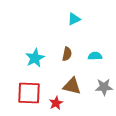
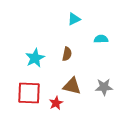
cyan semicircle: moved 6 px right, 17 px up
